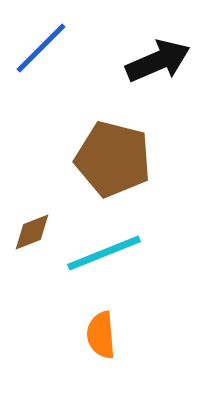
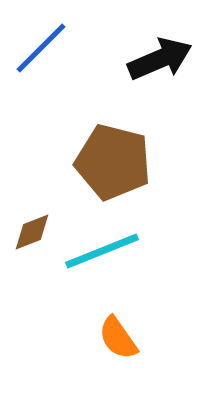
black arrow: moved 2 px right, 2 px up
brown pentagon: moved 3 px down
cyan line: moved 2 px left, 2 px up
orange semicircle: moved 17 px right, 3 px down; rotated 30 degrees counterclockwise
